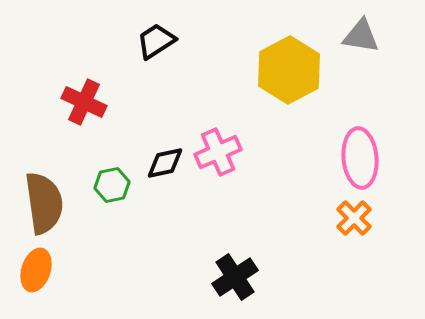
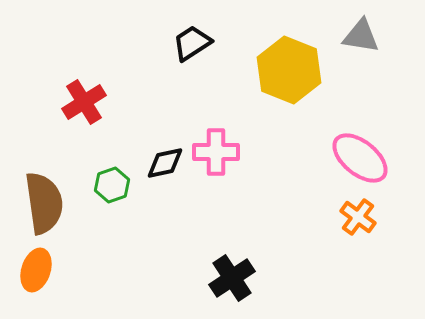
black trapezoid: moved 36 px right, 2 px down
yellow hexagon: rotated 10 degrees counterclockwise
red cross: rotated 33 degrees clockwise
pink cross: moved 2 px left; rotated 24 degrees clockwise
pink ellipse: rotated 46 degrees counterclockwise
green hexagon: rotated 8 degrees counterclockwise
orange cross: moved 4 px right, 1 px up; rotated 9 degrees counterclockwise
black cross: moved 3 px left, 1 px down
